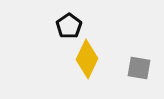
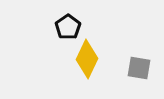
black pentagon: moved 1 px left, 1 px down
